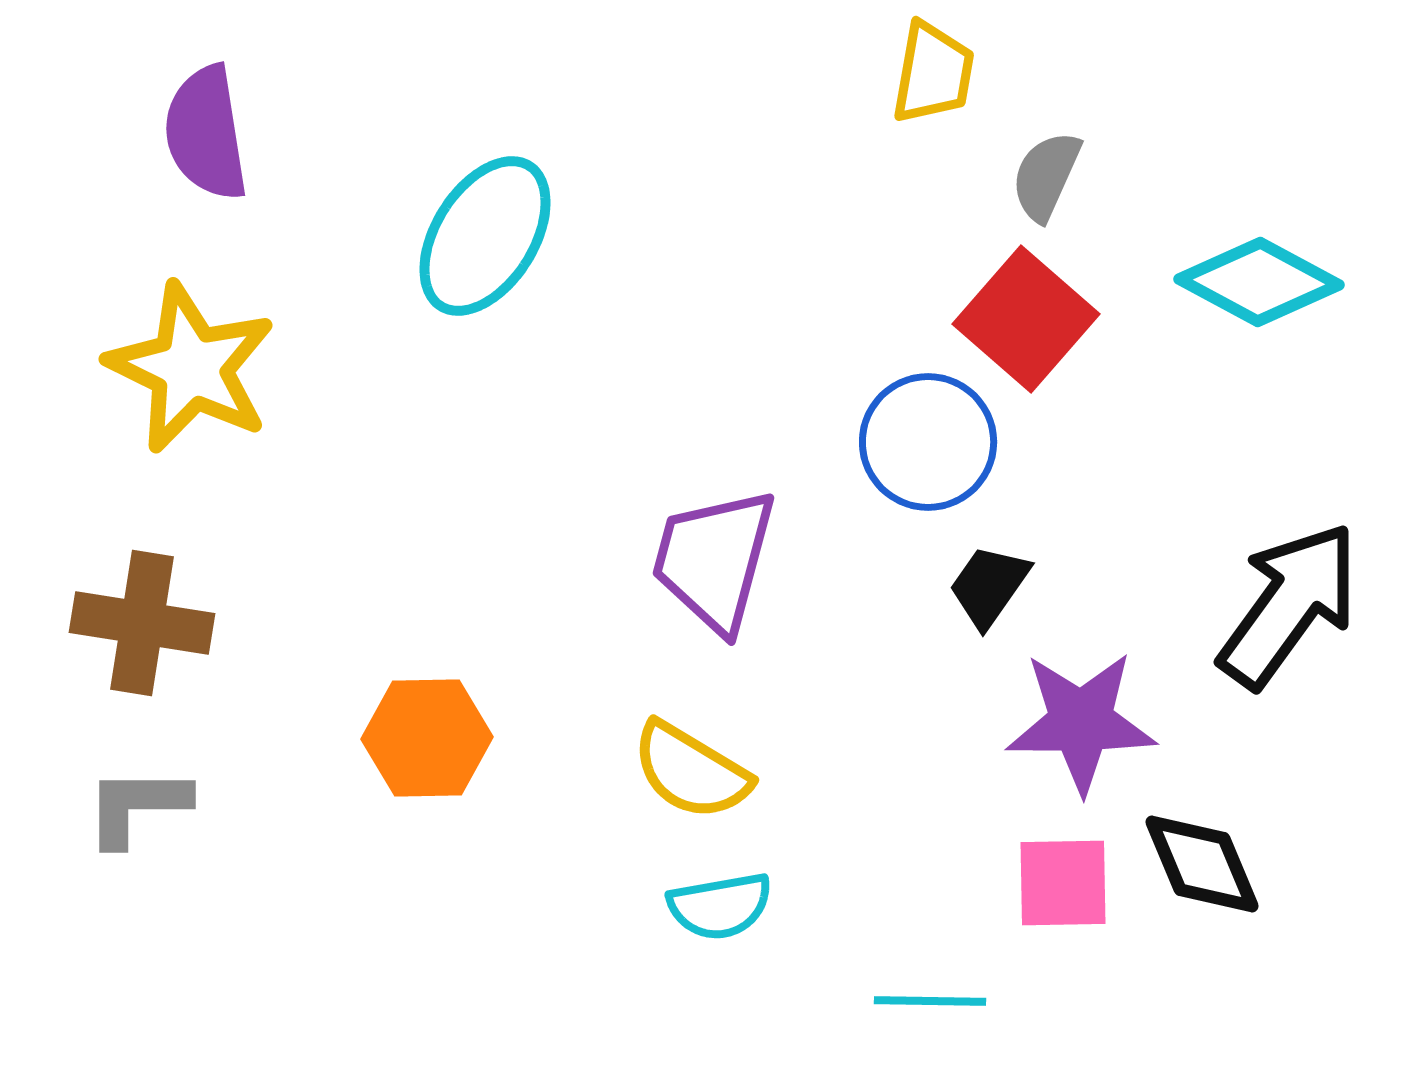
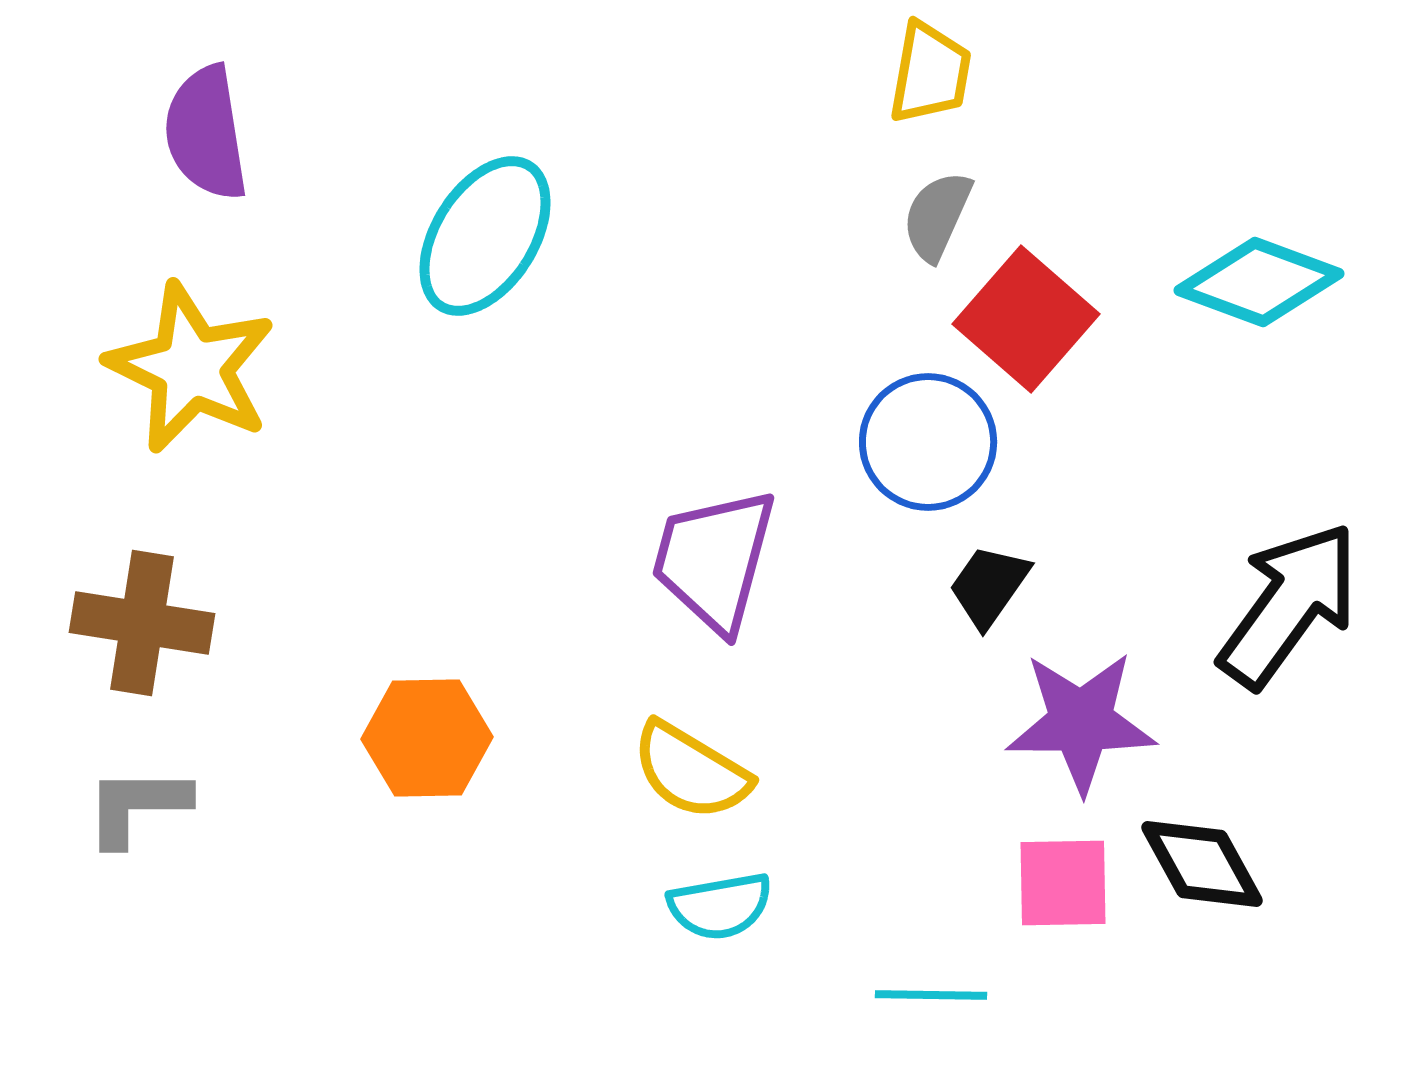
yellow trapezoid: moved 3 px left
gray semicircle: moved 109 px left, 40 px down
cyan diamond: rotated 8 degrees counterclockwise
black diamond: rotated 6 degrees counterclockwise
cyan line: moved 1 px right, 6 px up
